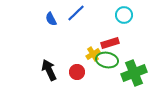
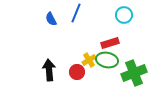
blue line: rotated 24 degrees counterclockwise
yellow cross: moved 4 px left, 6 px down
black arrow: rotated 20 degrees clockwise
